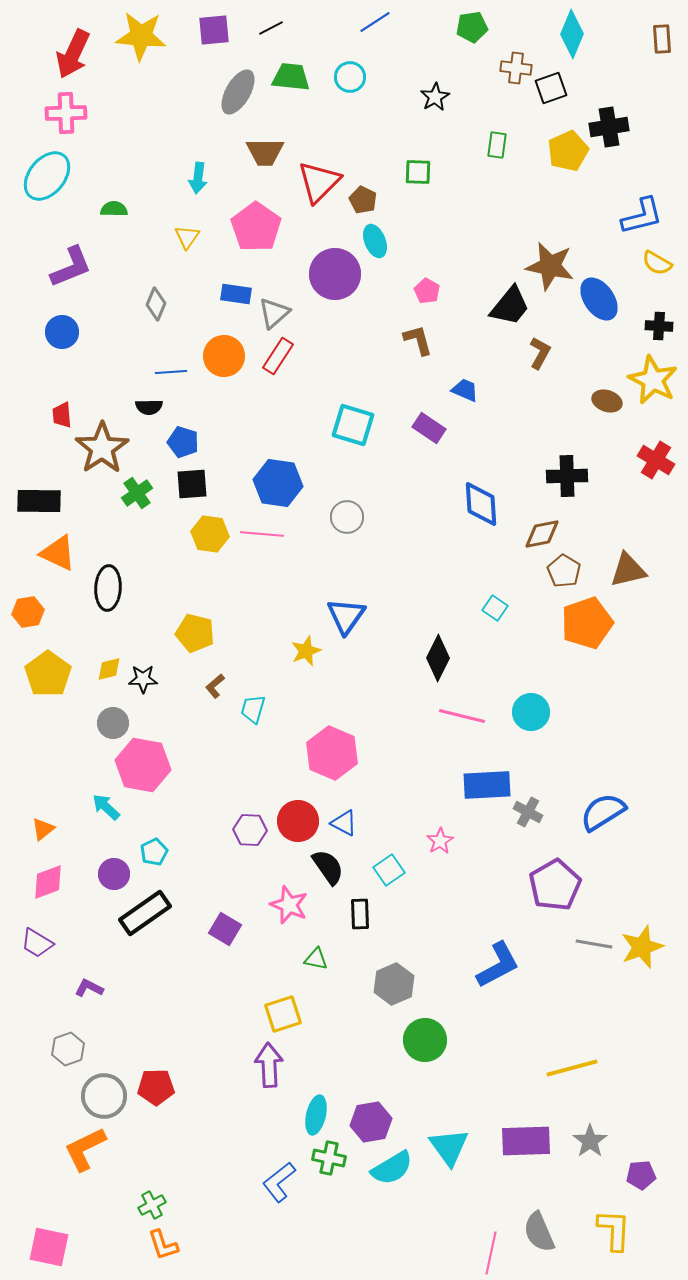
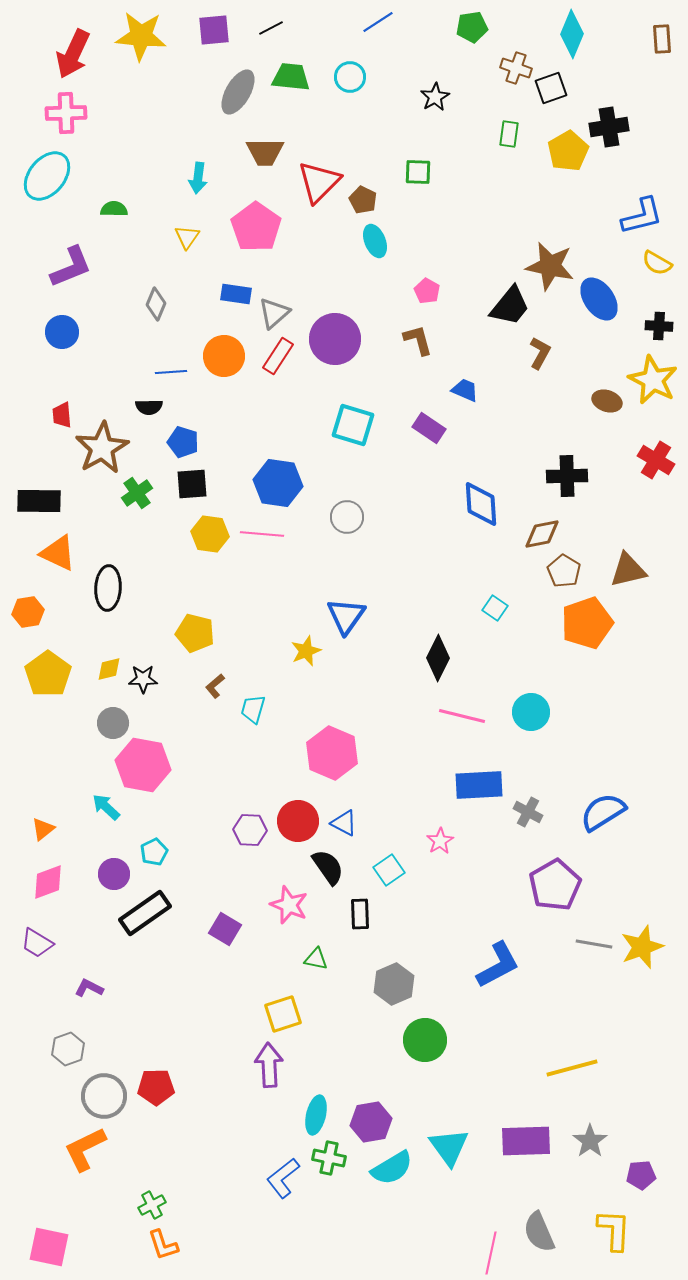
blue line at (375, 22): moved 3 px right
brown cross at (516, 68): rotated 12 degrees clockwise
green rectangle at (497, 145): moved 12 px right, 11 px up
yellow pentagon at (568, 151): rotated 6 degrees counterclockwise
purple circle at (335, 274): moved 65 px down
brown star at (102, 448): rotated 4 degrees clockwise
blue rectangle at (487, 785): moved 8 px left
blue L-shape at (279, 1182): moved 4 px right, 4 px up
